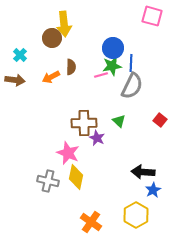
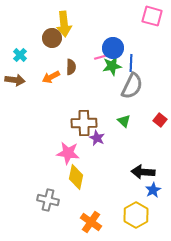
pink line: moved 18 px up
green triangle: moved 5 px right
pink star: rotated 15 degrees counterclockwise
gray cross: moved 19 px down
